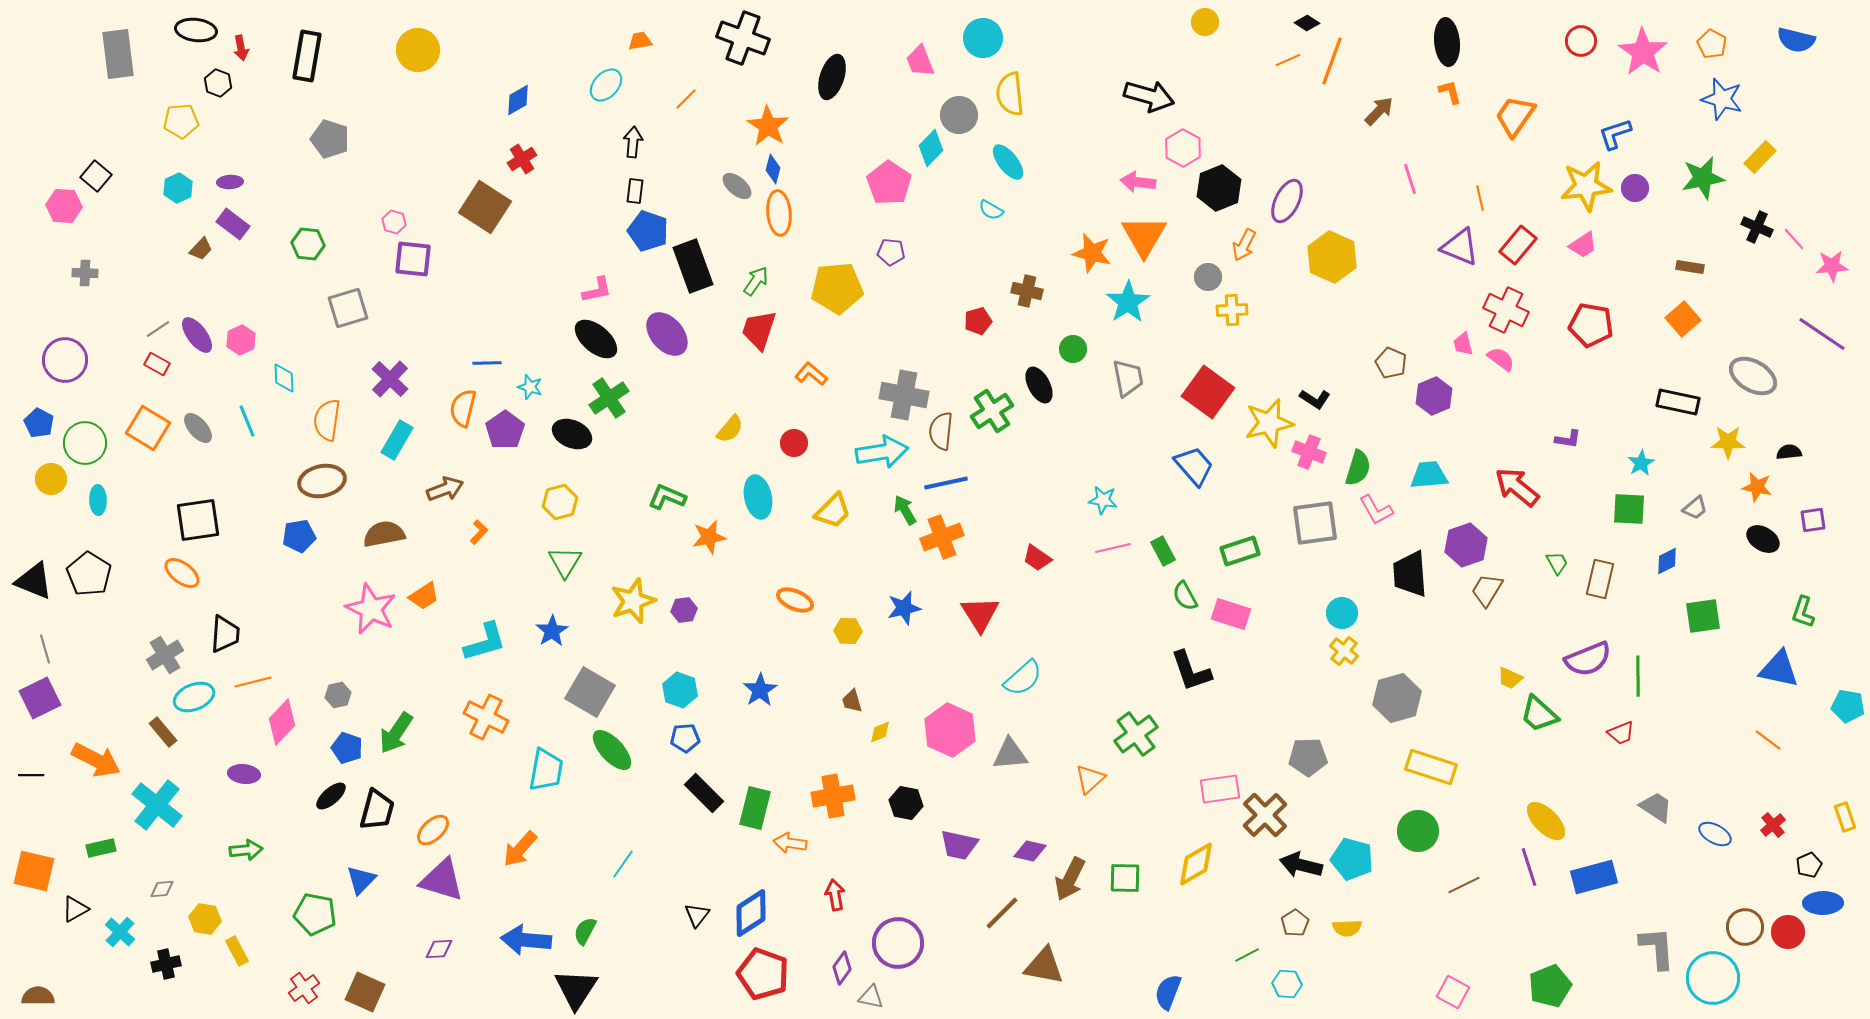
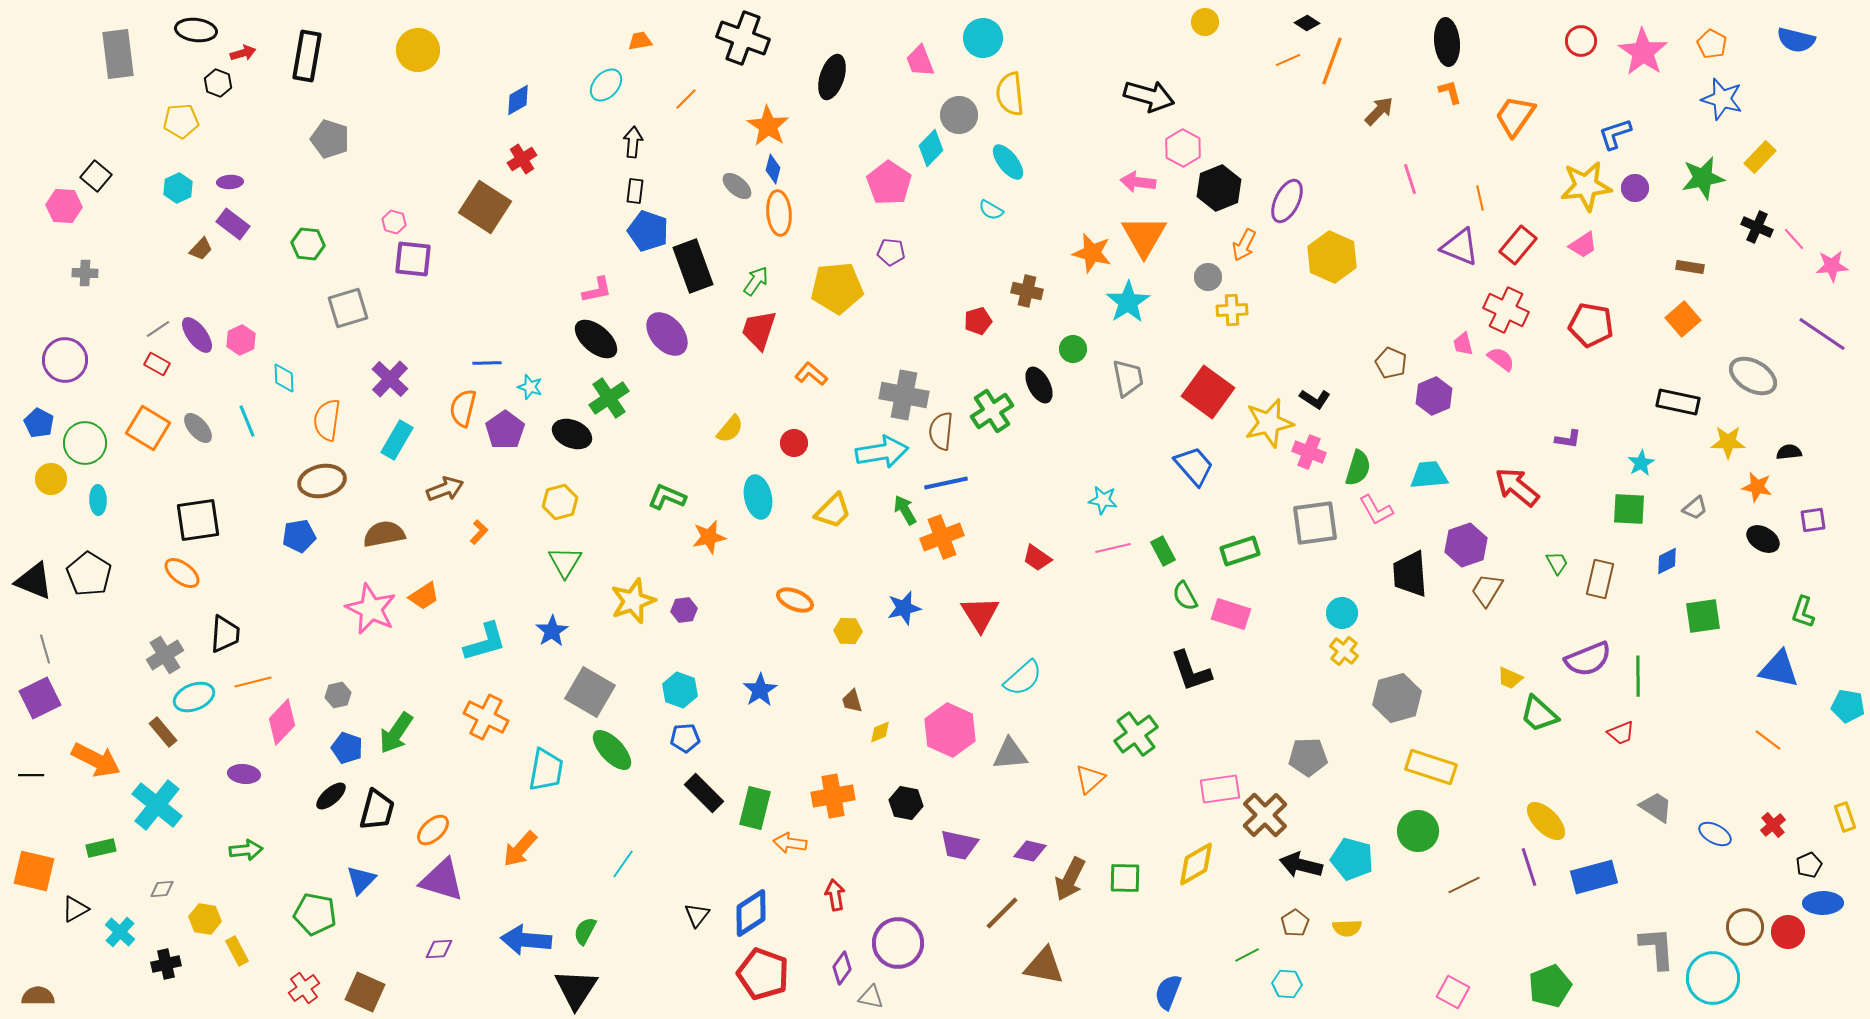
red arrow at (241, 48): moved 2 px right, 5 px down; rotated 95 degrees counterclockwise
